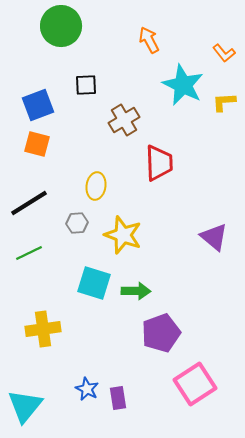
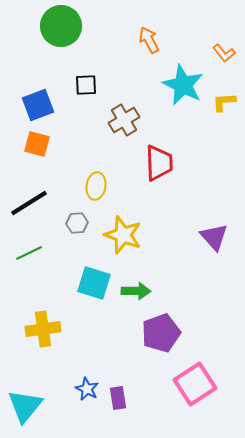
purple triangle: rotated 8 degrees clockwise
